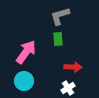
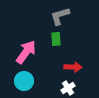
green rectangle: moved 2 px left
